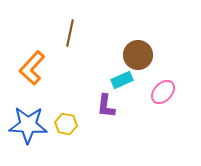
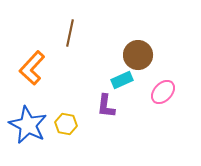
blue star: rotated 24 degrees clockwise
